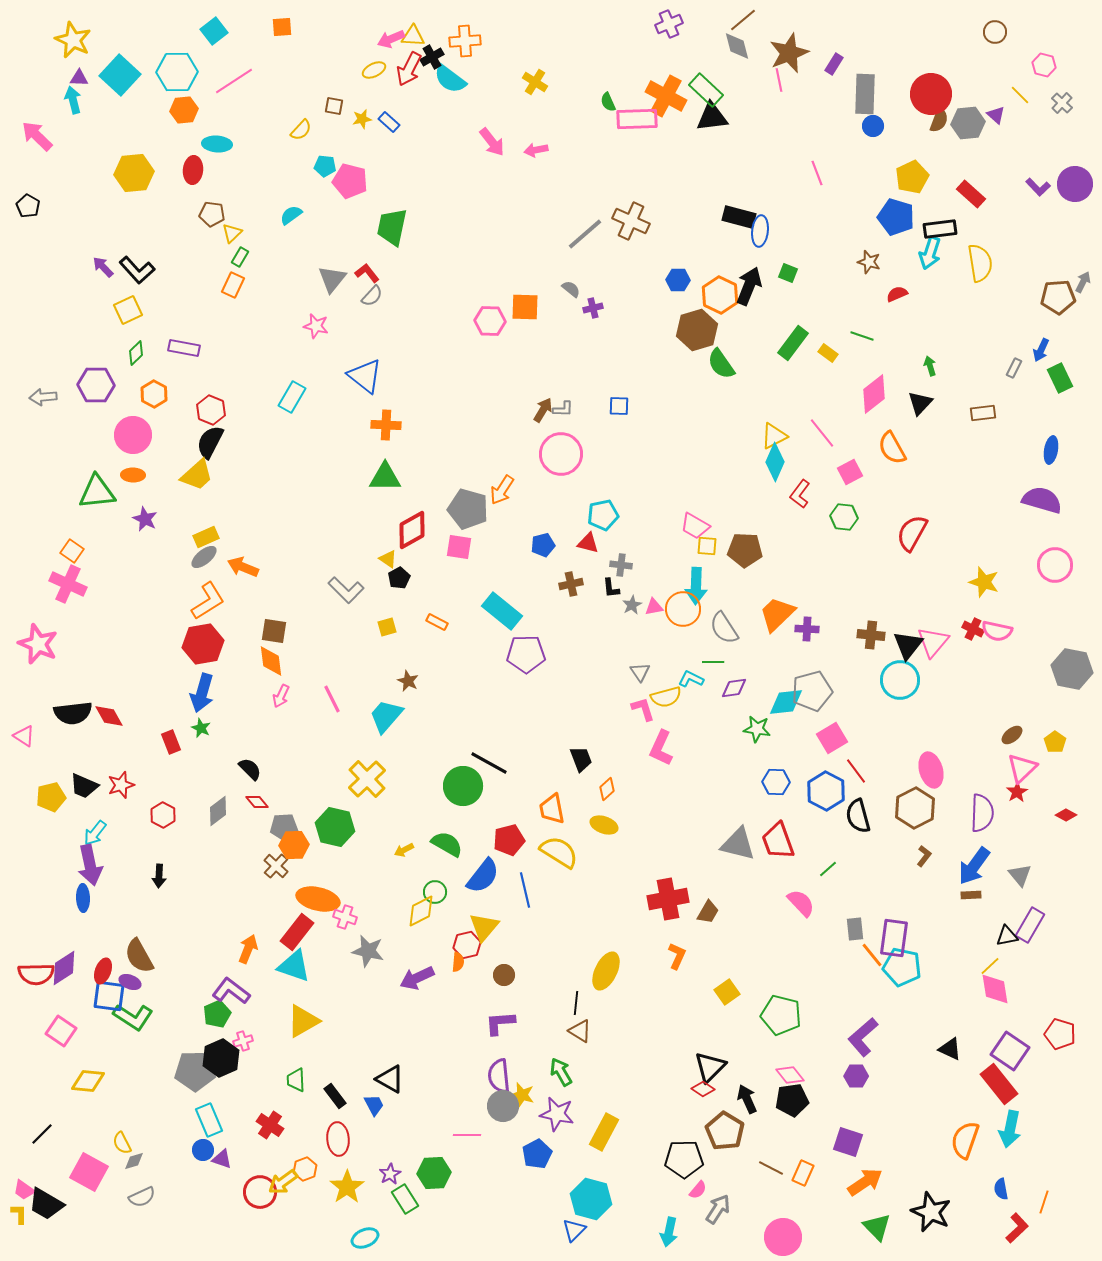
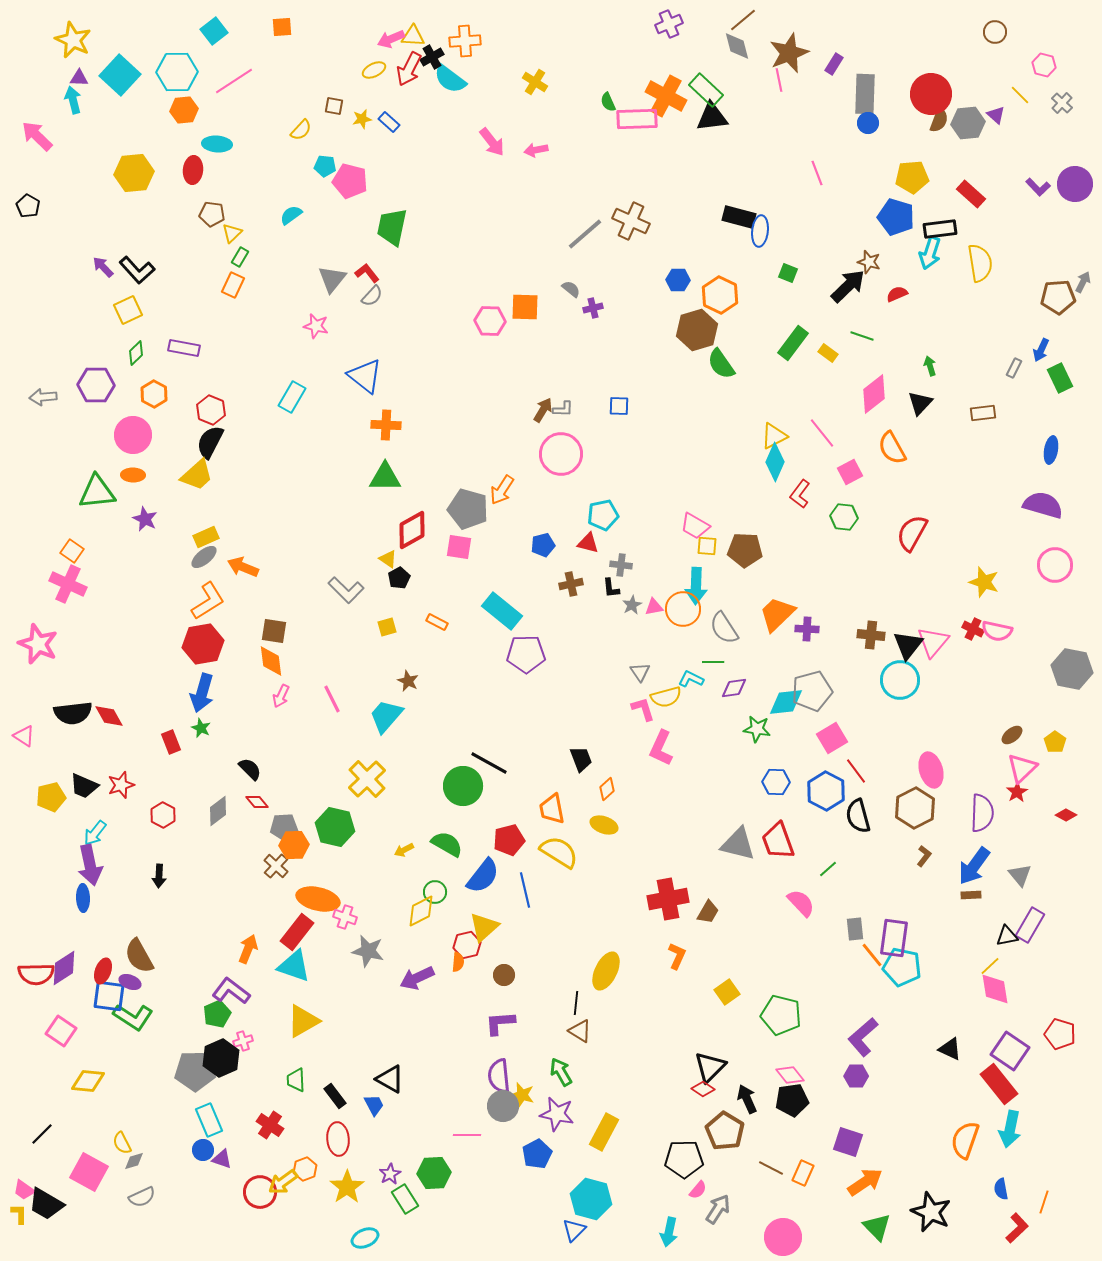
blue circle at (873, 126): moved 5 px left, 3 px up
yellow pentagon at (912, 177): rotated 20 degrees clockwise
black arrow at (749, 286): moved 99 px right; rotated 24 degrees clockwise
purple semicircle at (1042, 500): moved 1 px right, 5 px down
yellow triangle at (484, 927): rotated 8 degrees clockwise
